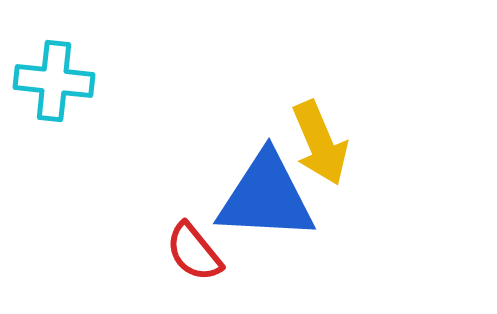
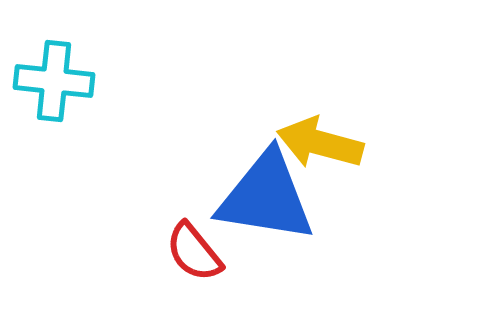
yellow arrow: rotated 128 degrees clockwise
blue triangle: rotated 6 degrees clockwise
